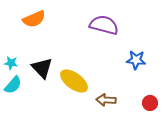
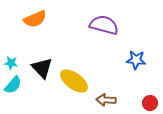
orange semicircle: moved 1 px right
